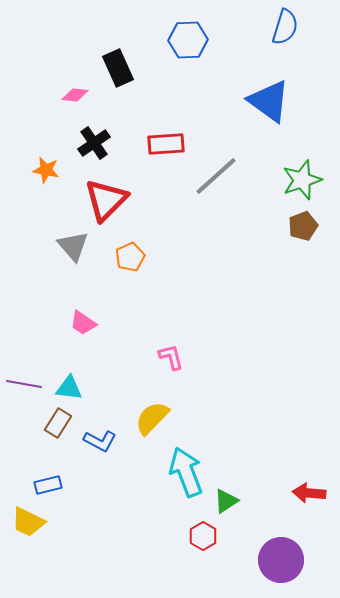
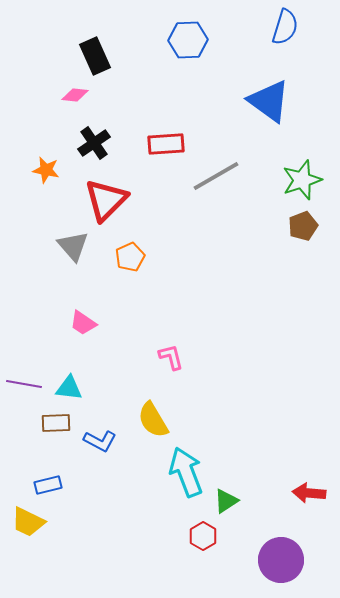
black rectangle: moved 23 px left, 12 px up
gray line: rotated 12 degrees clockwise
yellow semicircle: moved 1 px right, 2 px down; rotated 75 degrees counterclockwise
brown rectangle: moved 2 px left; rotated 56 degrees clockwise
